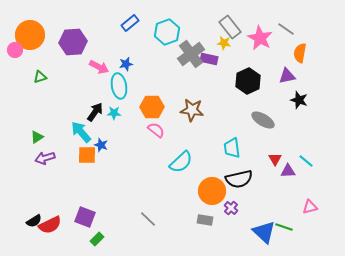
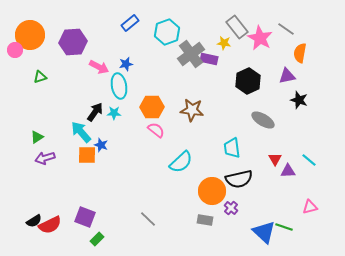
gray rectangle at (230, 27): moved 7 px right
cyan line at (306, 161): moved 3 px right, 1 px up
